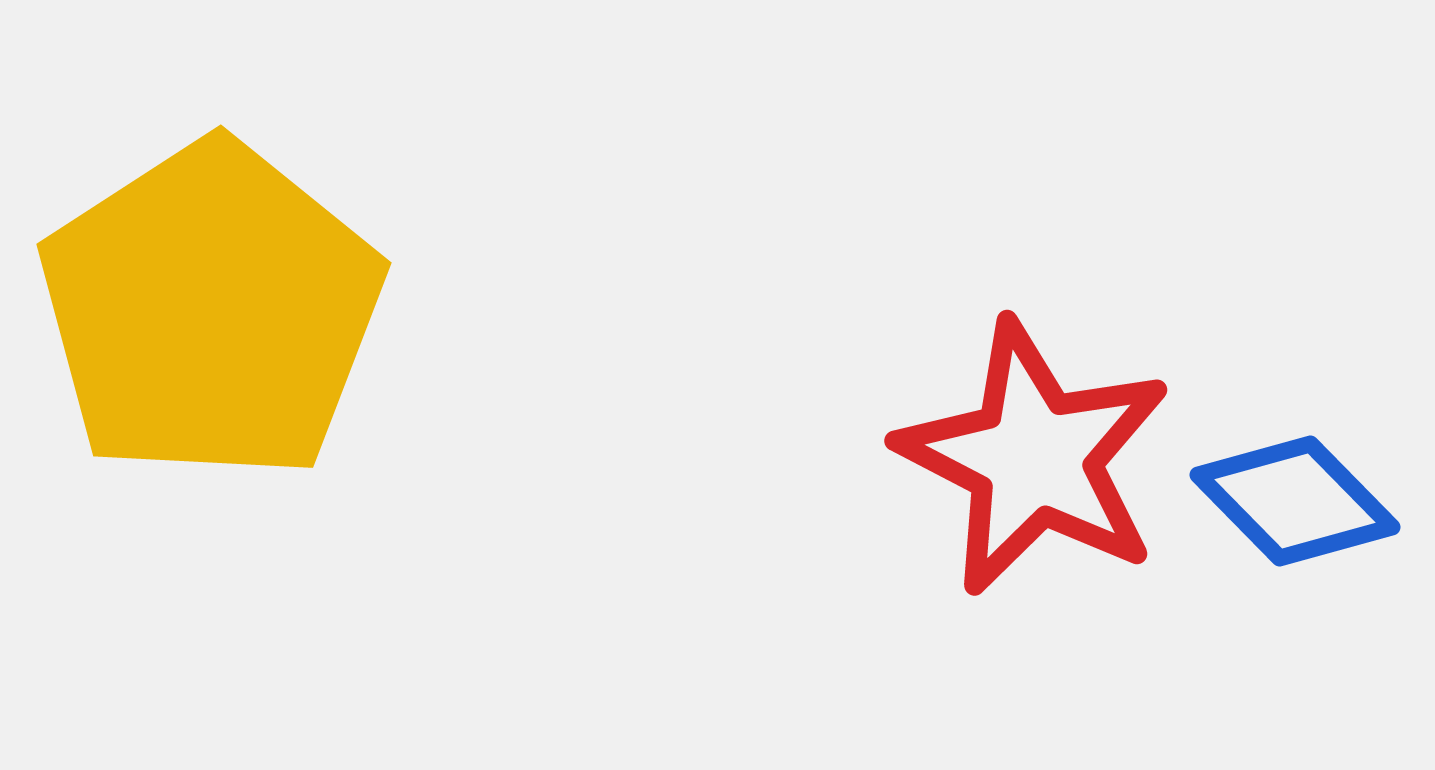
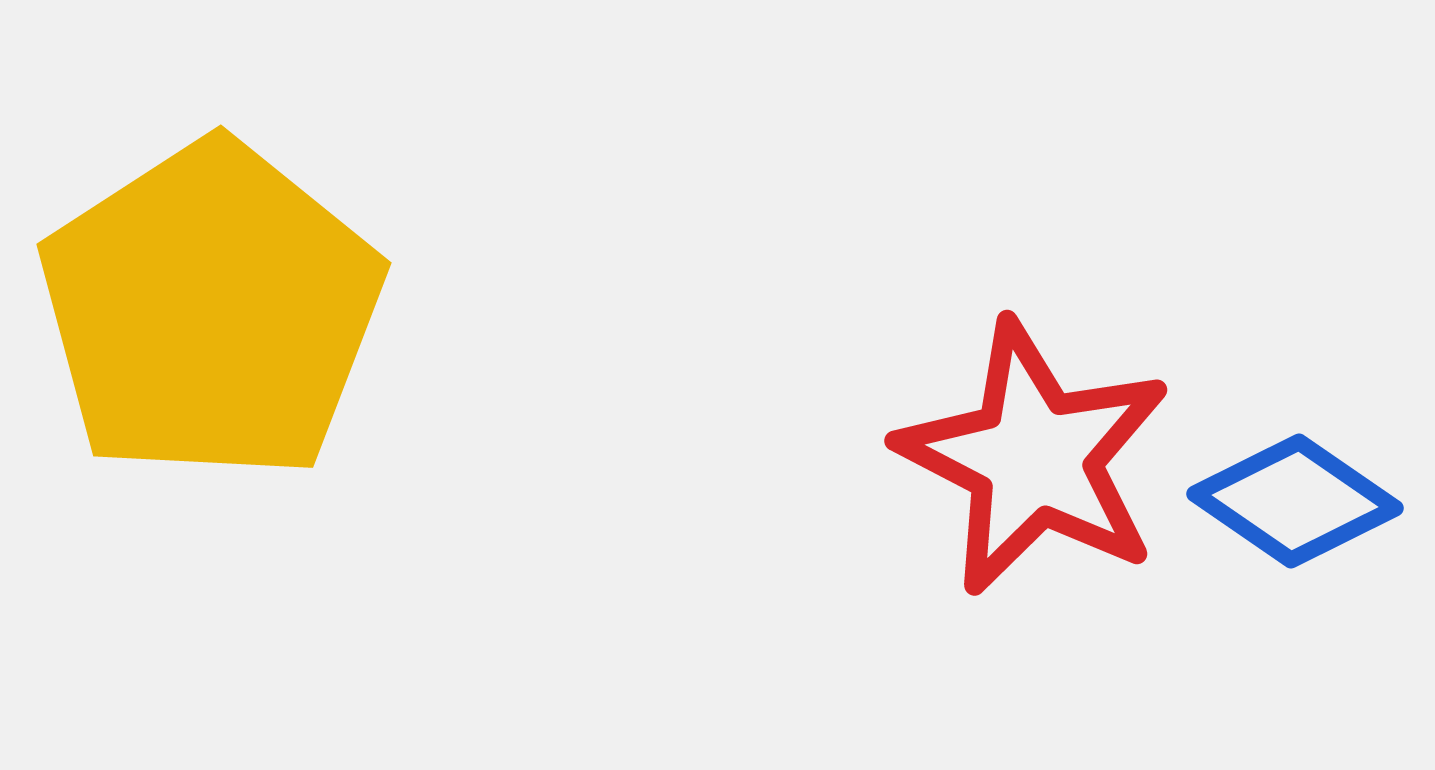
blue diamond: rotated 11 degrees counterclockwise
